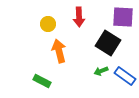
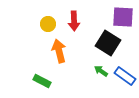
red arrow: moved 5 px left, 4 px down
green arrow: rotated 56 degrees clockwise
